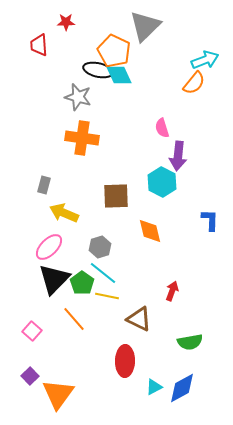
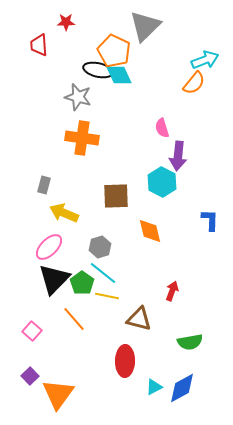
brown triangle: rotated 12 degrees counterclockwise
